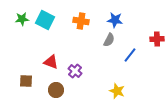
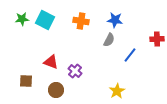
yellow star: rotated 21 degrees clockwise
